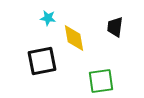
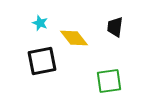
cyan star: moved 8 px left, 5 px down; rotated 14 degrees clockwise
yellow diamond: rotated 28 degrees counterclockwise
green square: moved 8 px right
